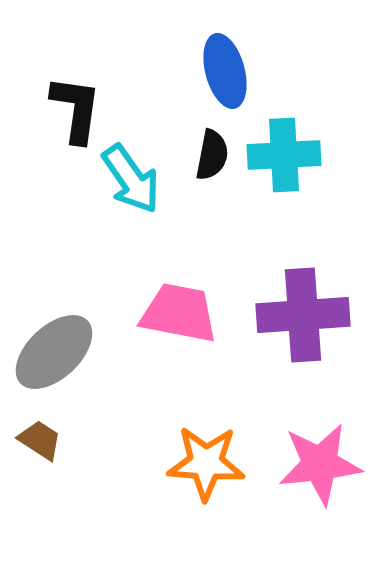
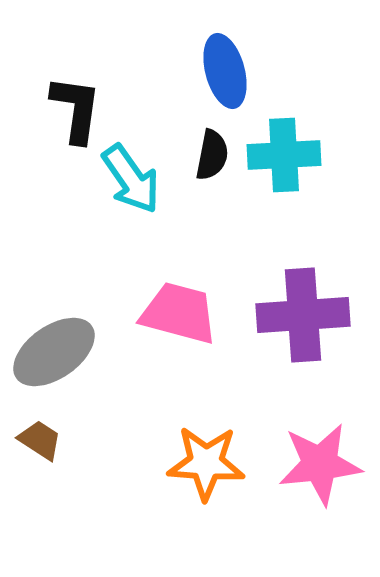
pink trapezoid: rotated 4 degrees clockwise
gray ellipse: rotated 8 degrees clockwise
